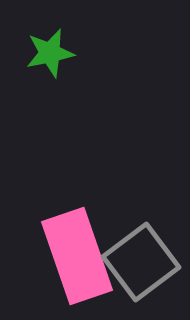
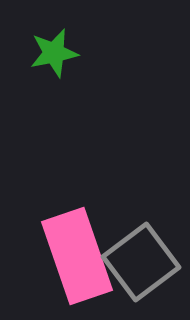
green star: moved 4 px right
